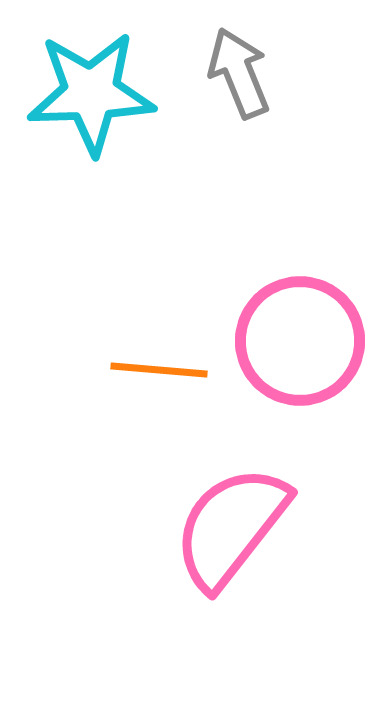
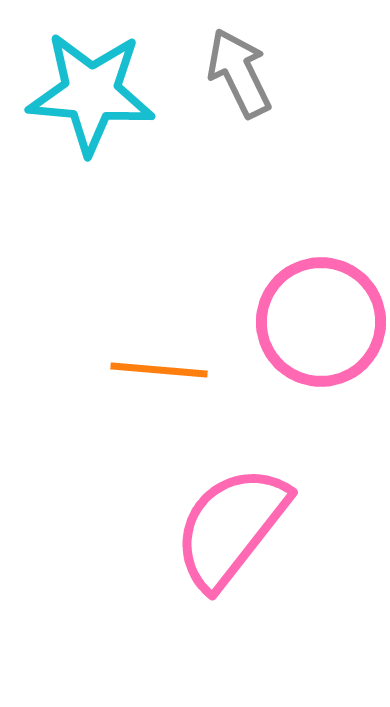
gray arrow: rotated 4 degrees counterclockwise
cyan star: rotated 7 degrees clockwise
pink circle: moved 21 px right, 19 px up
